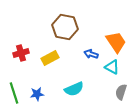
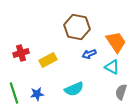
brown hexagon: moved 12 px right
blue arrow: moved 2 px left; rotated 40 degrees counterclockwise
yellow rectangle: moved 2 px left, 2 px down
